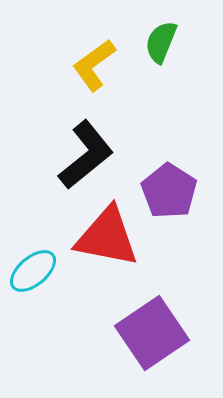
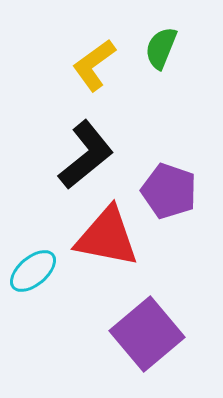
green semicircle: moved 6 px down
purple pentagon: rotated 14 degrees counterclockwise
purple square: moved 5 px left, 1 px down; rotated 6 degrees counterclockwise
